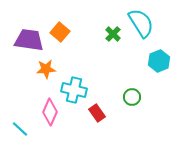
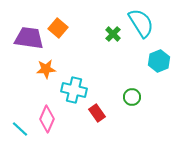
orange square: moved 2 px left, 4 px up
purple trapezoid: moved 2 px up
pink diamond: moved 3 px left, 7 px down
